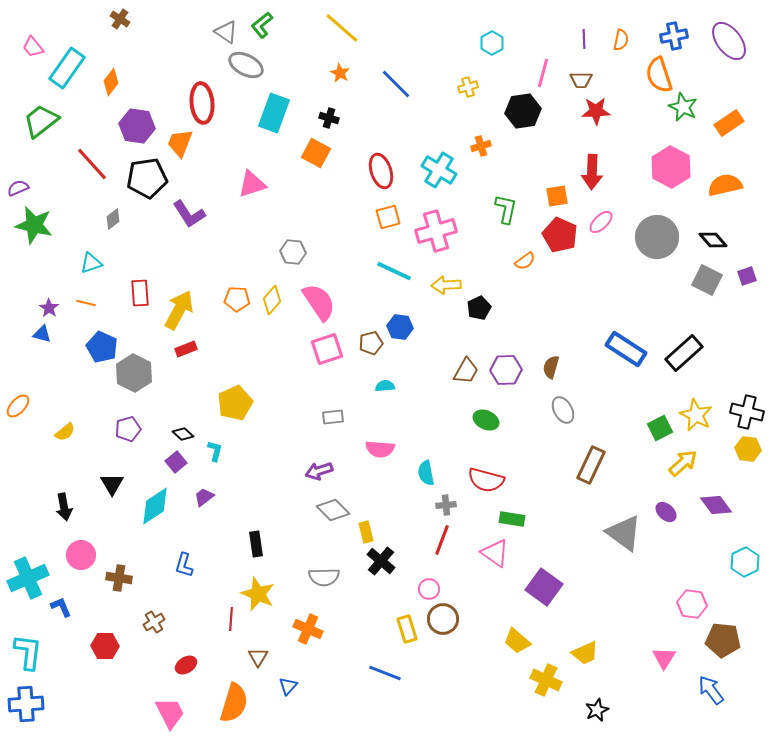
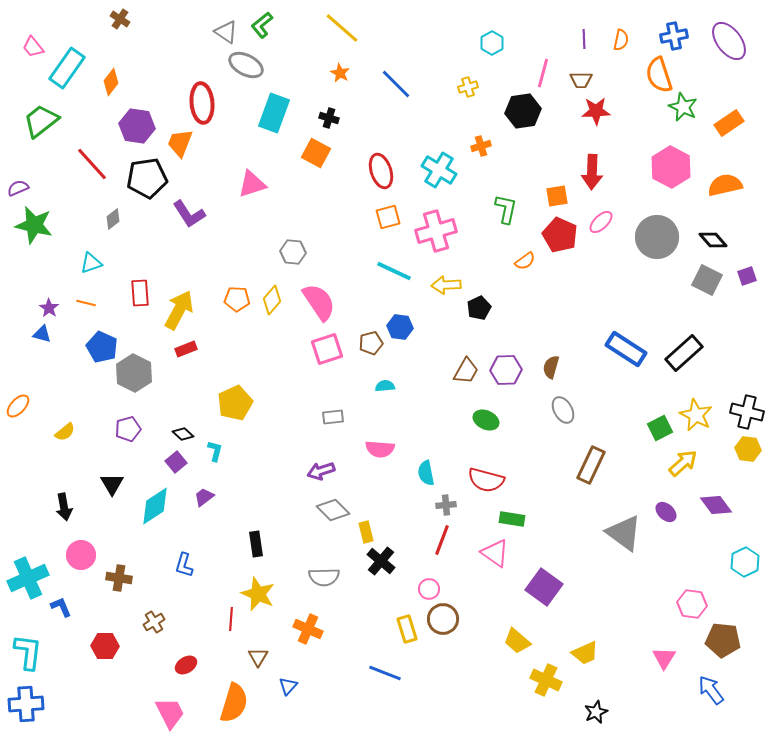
purple arrow at (319, 471): moved 2 px right
black star at (597, 710): moved 1 px left, 2 px down
